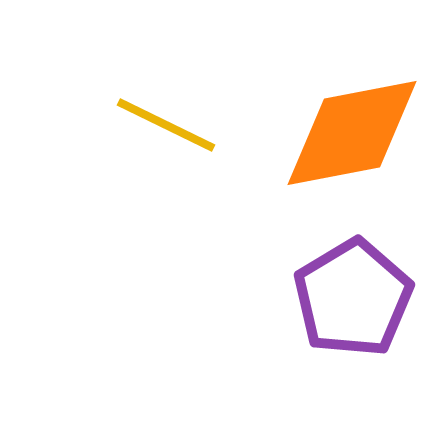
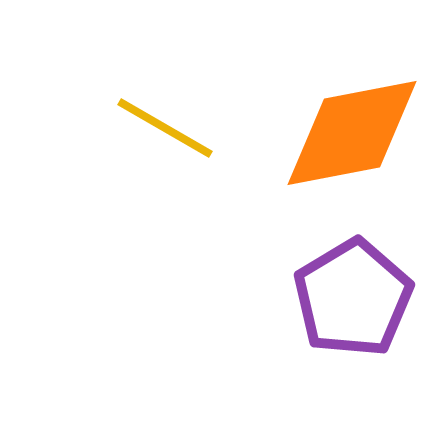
yellow line: moved 1 px left, 3 px down; rotated 4 degrees clockwise
